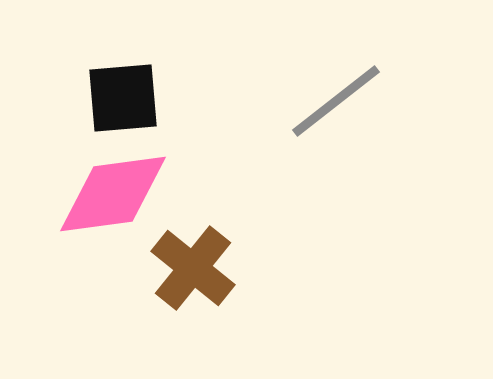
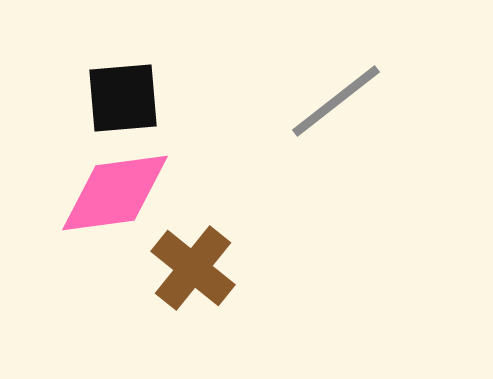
pink diamond: moved 2 px right, 1 px up
